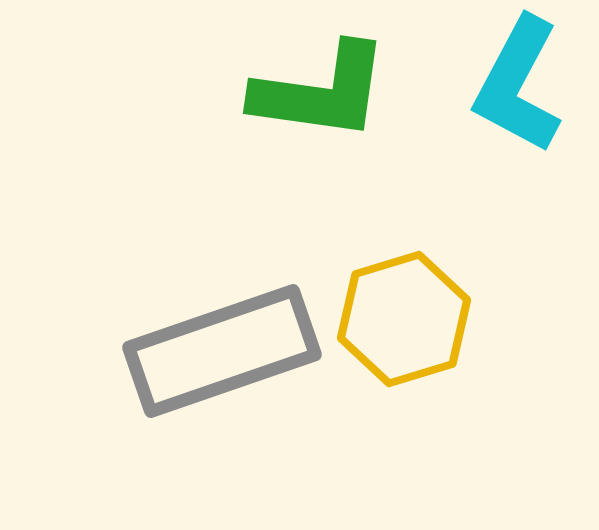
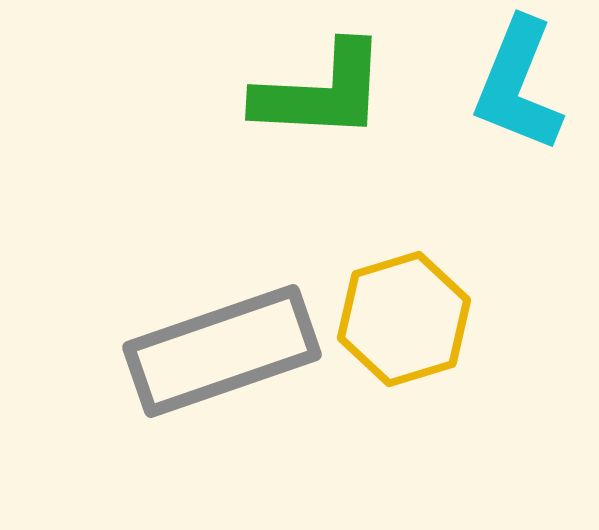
cyan L-shape: rotated 6 degrees counterclockwise
green L-shape: rotated 5 degrees counterclockwise
